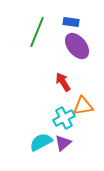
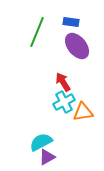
orange triangle: moved 6 px down
cyan cross: moved 16 px up
purple triangle: moved 16 px left, 14 px down; rotated 12 degrees clockwise
